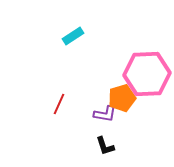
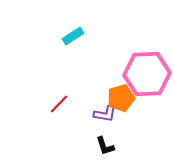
orange pentagon: moved 1 px left
red line: rotated 20 degrees clockwise
